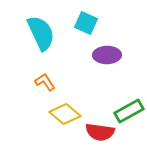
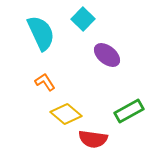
cyan square: moved 3 px left, 4 px up; rotated 20 degrees clockwise
purple ellipse: rotated 40 degrees clockwise
yellow diamond: moved 1 px right
red semicircle: moved 7 px left, 7 px down
